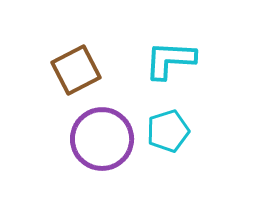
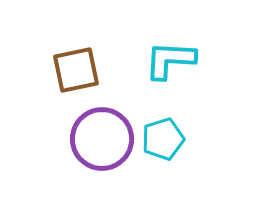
brown square: rotated 15 degrees clockwise
cyan pentagon: moved 5 px left, 8 px down
